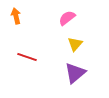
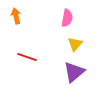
pink semicircle: rotated 138 degrees clockwise
purple triangle: moved 1 px left, 1 px up
